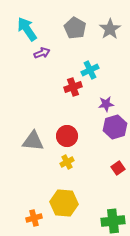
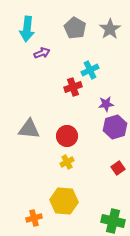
cyan arrow: rotated 140 degrees counterclockwise
gray triangle: moved 4 px left, 12 px up
yellow hexagon: moved 2 px up
green cross: rotated 20 degrees clockwise
